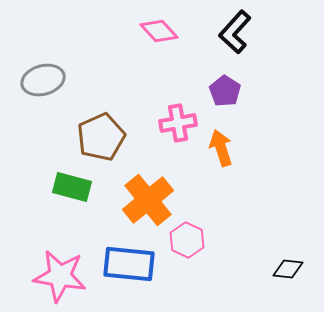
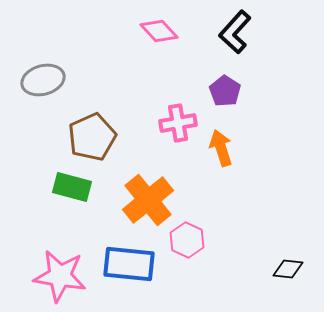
brown pentagon: moved 9 px left
